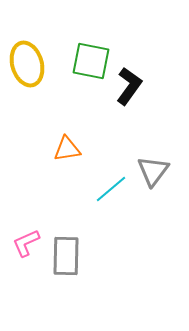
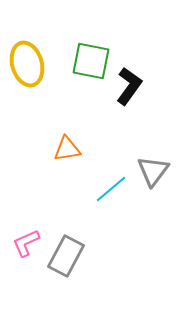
gray rectangle: rotated 27 degrees clockwise
